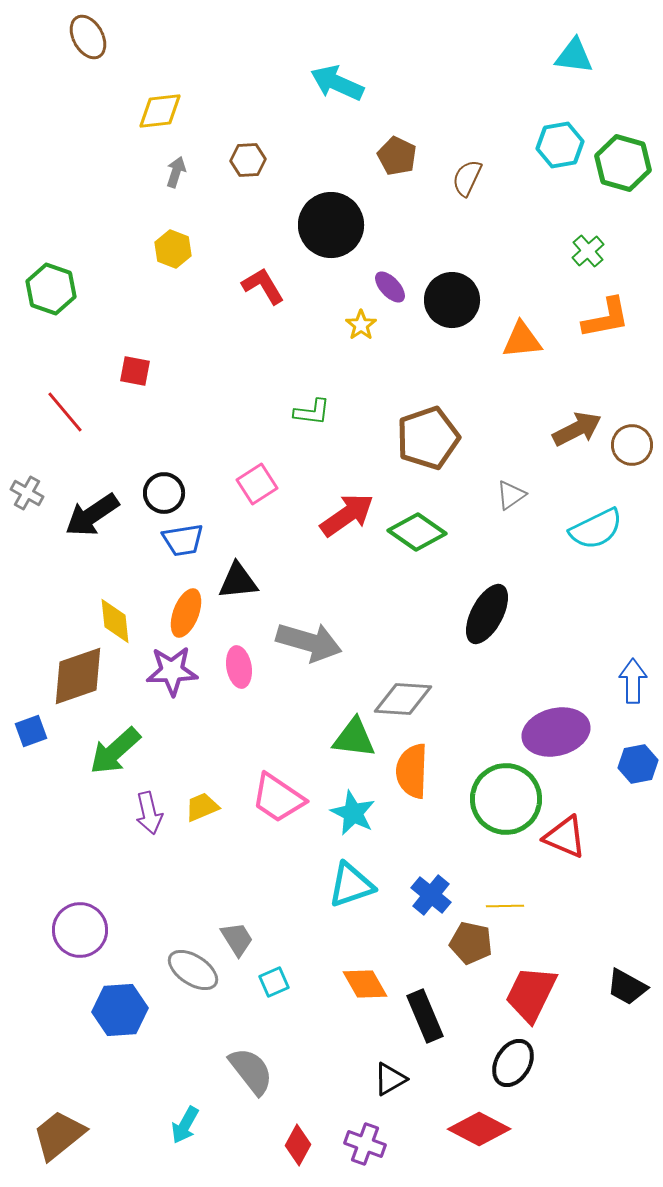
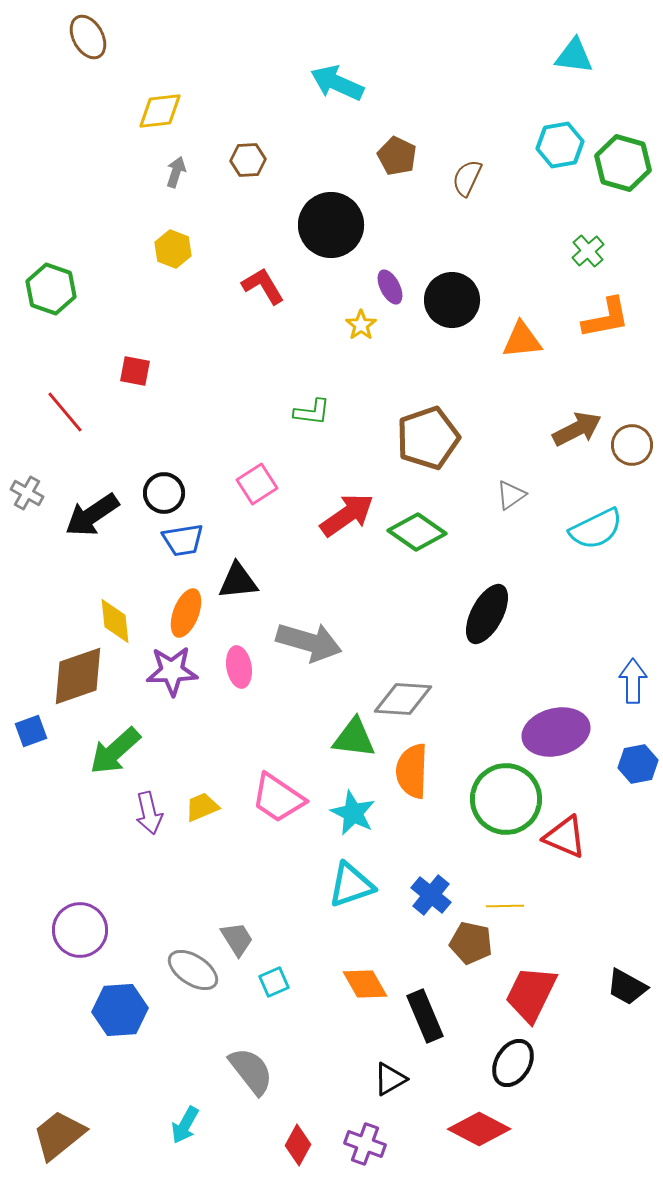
purple ellipse at (390, 287): rotated 16 degrees clockwise
